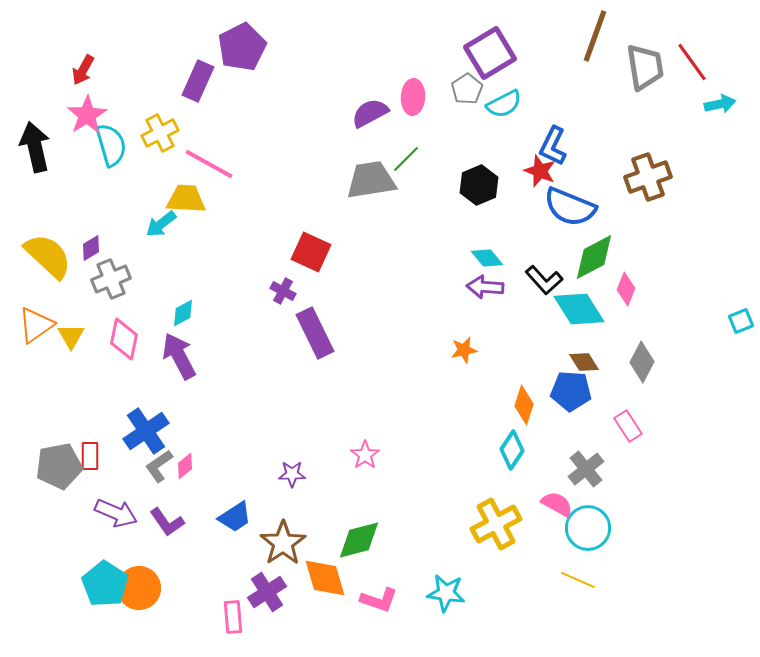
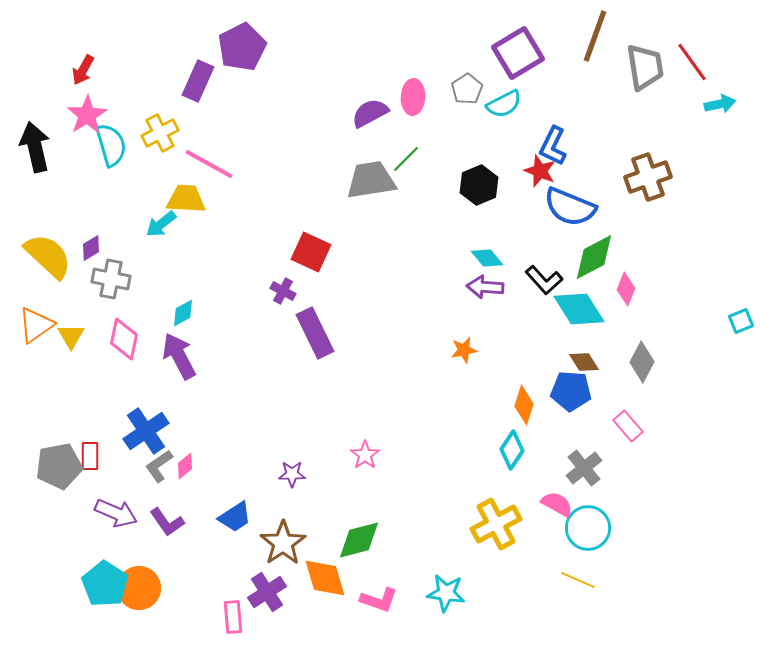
purple square at (490, 53): moved 28 px right
gray cross at (111, 279): rotated 33 degrees clockwise
pink rectangle at (628, 426): rotated 8 degrees counterclockwise
gray cross at (586, 469): moved 2 px left, 1 px up
